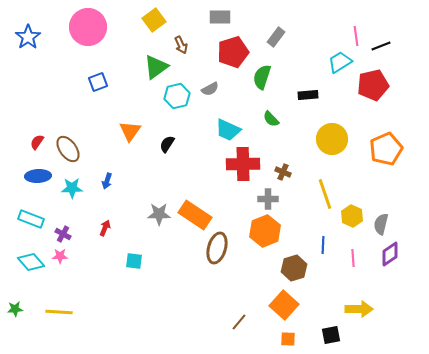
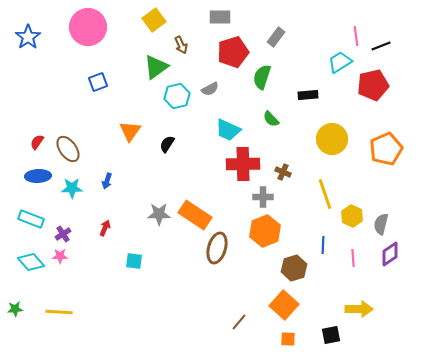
gray cross at (268, 199): moved 5 px left, 2 px up
purple cross at (63, 234): rotated 28 degrees clockwise
